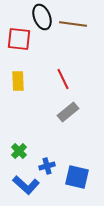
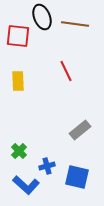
brown line: moved 2 px right
red square: moved 1 px left, 3 px up
red line: moved 3 px right, 8 px up
gray rectangle: moved 12 px right, 18 px down
